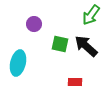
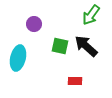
green square: moved 2 px down
cyan ellipse: moved 5 px up
red rectangle: moved 1 px up
